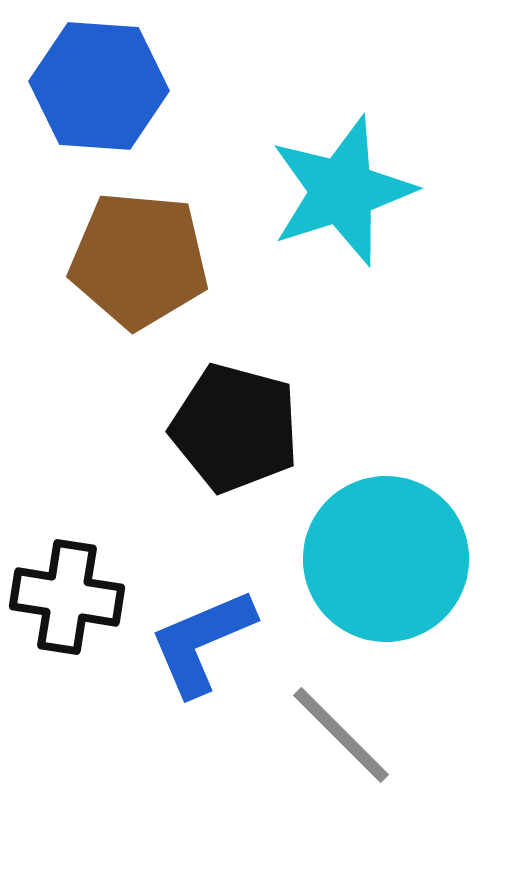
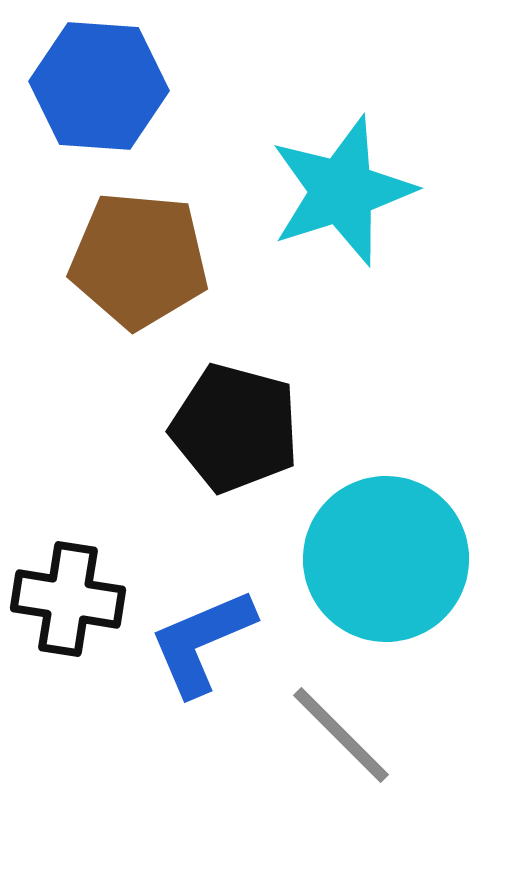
black cross: moved 1 px right, 2 px down
